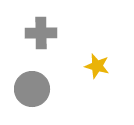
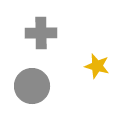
gray circle: moved 3 px up
